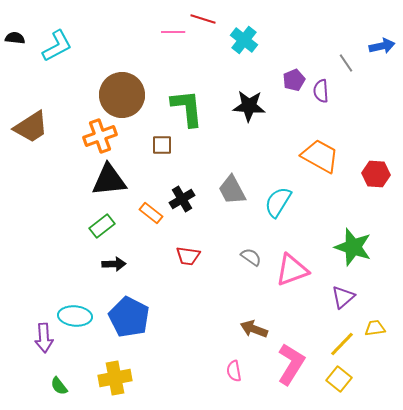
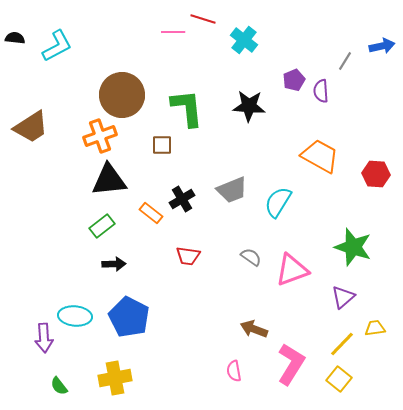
gray line: moved 1 px left, 2 px up; rotated 66 degrees clockwise
gray trapezoid: rotated 84 degrees counterclockwise
